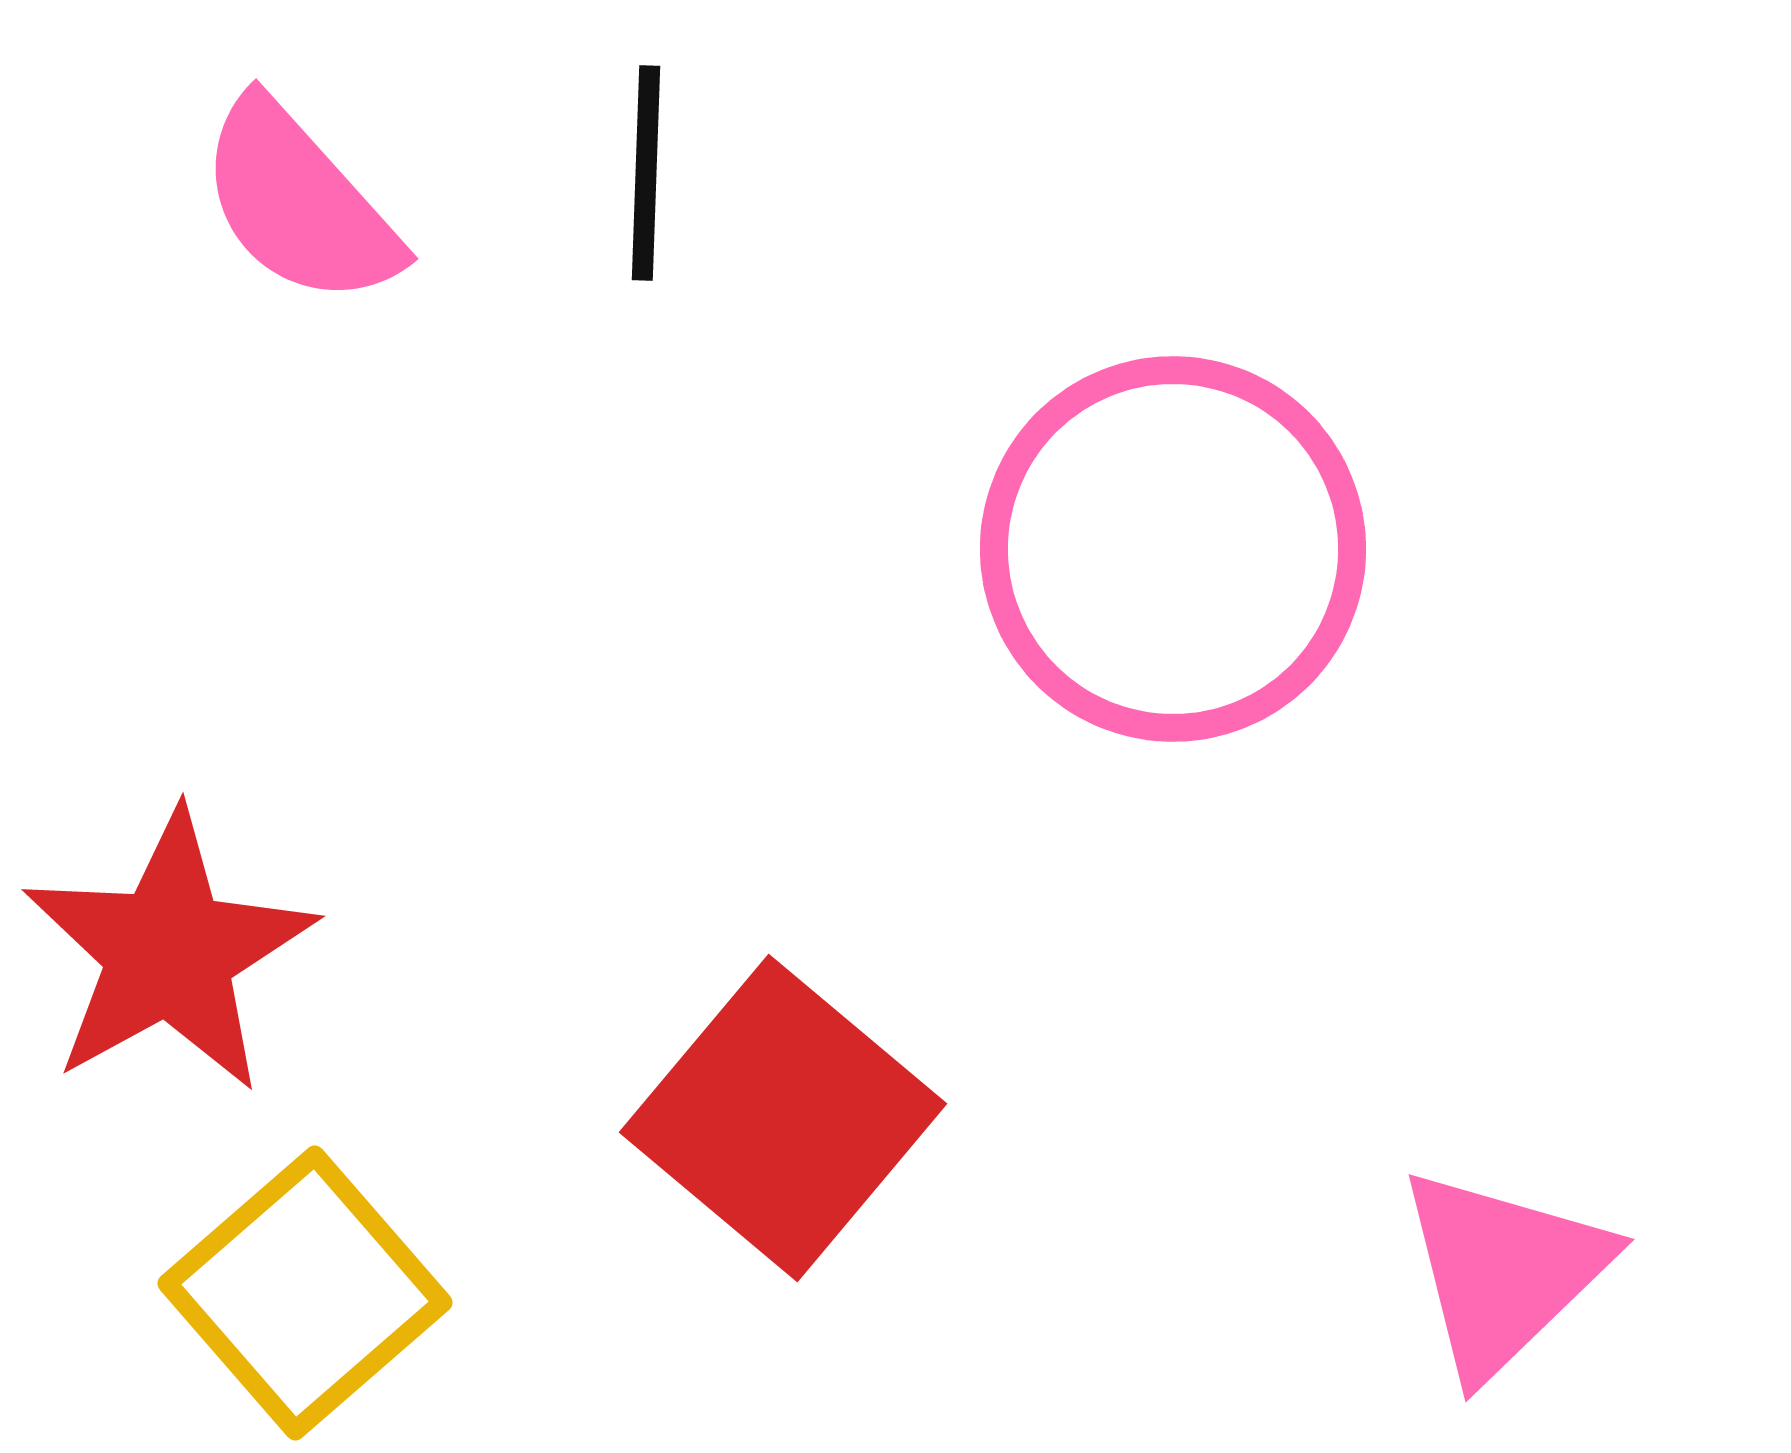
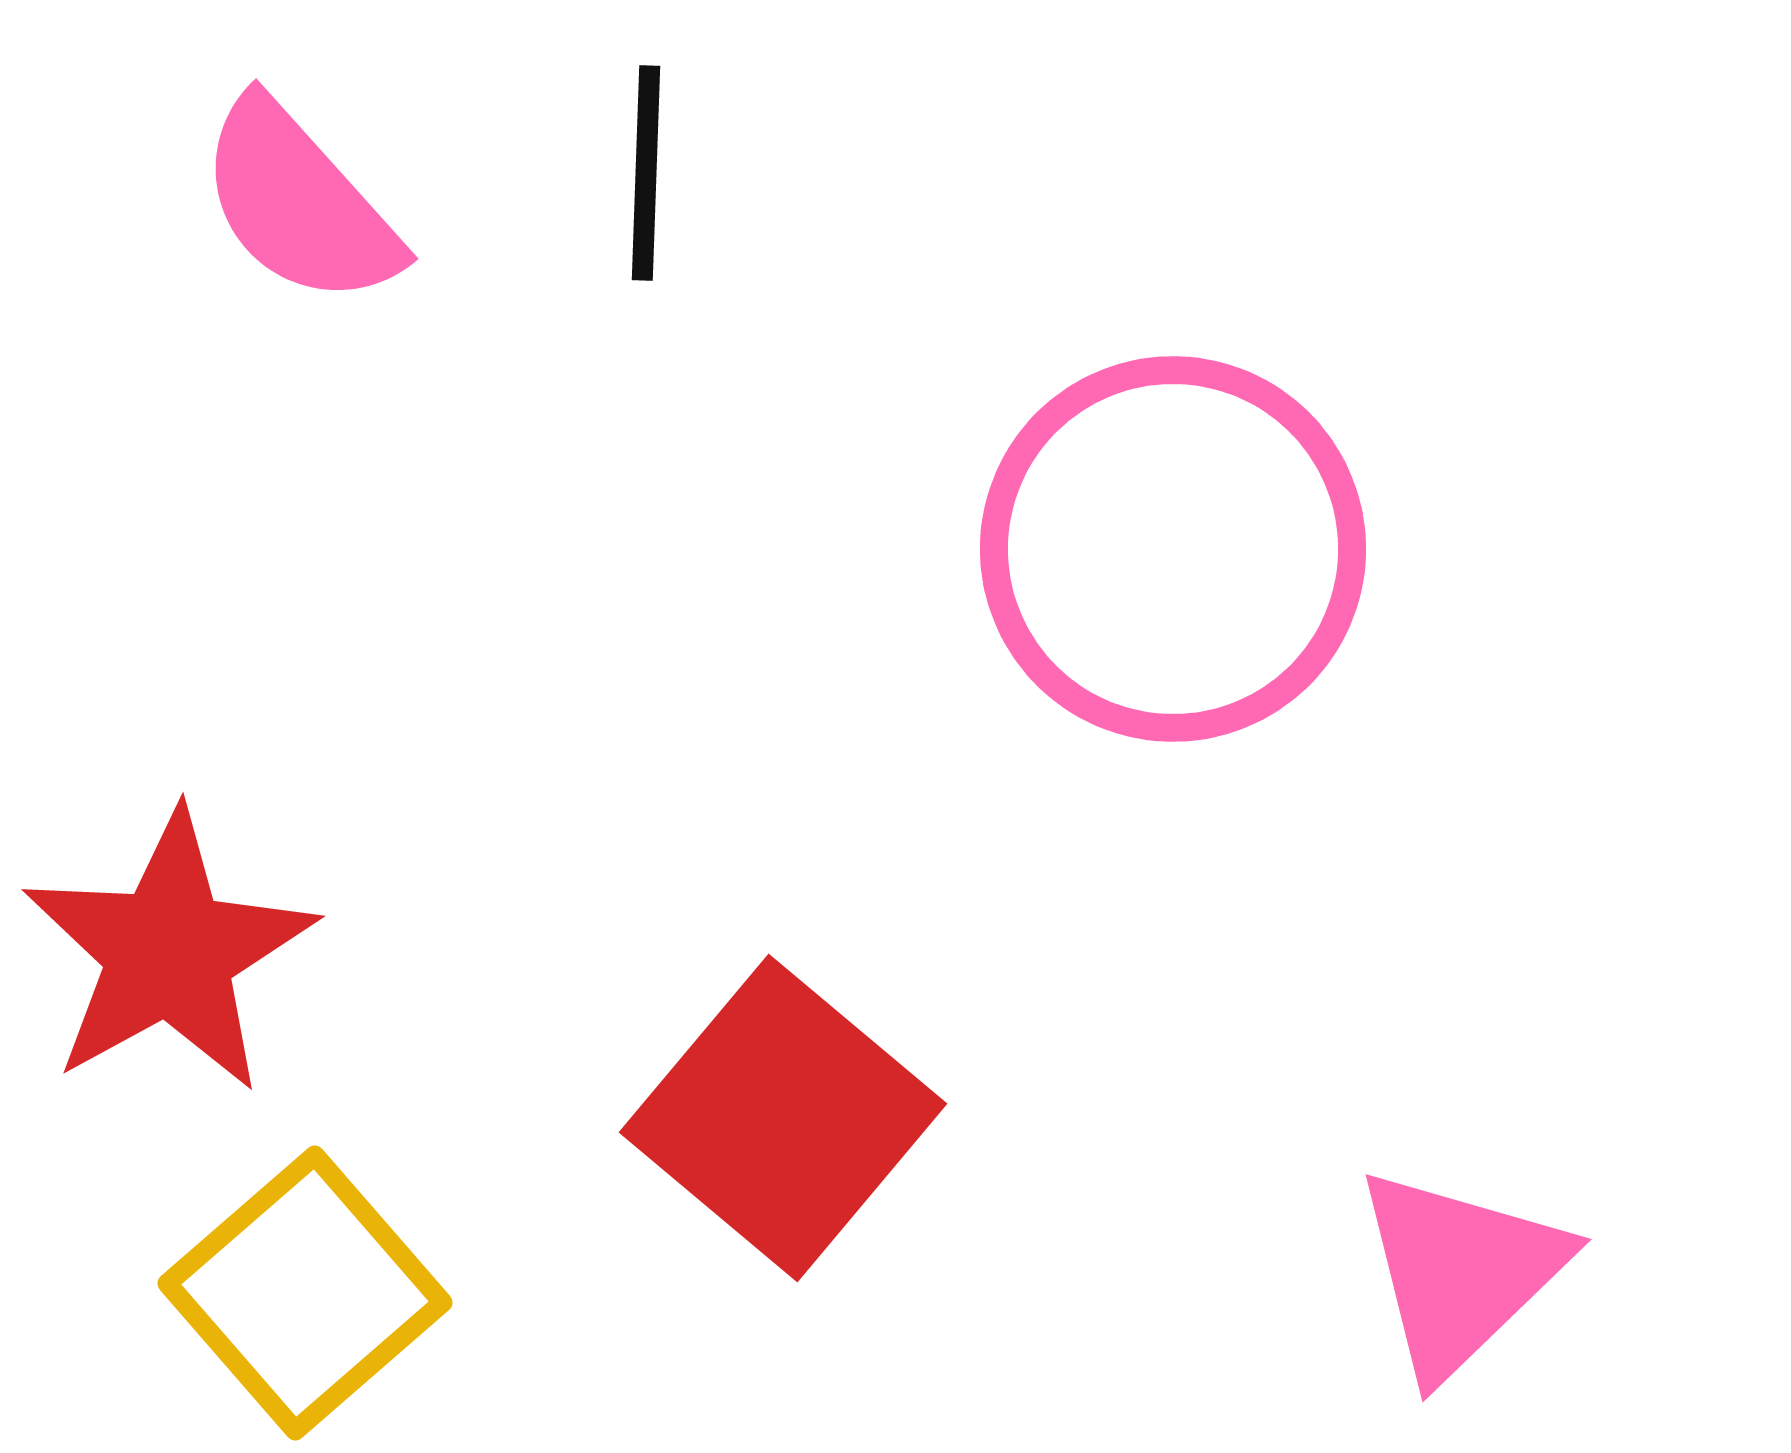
pink triangle: moved 43 px left
